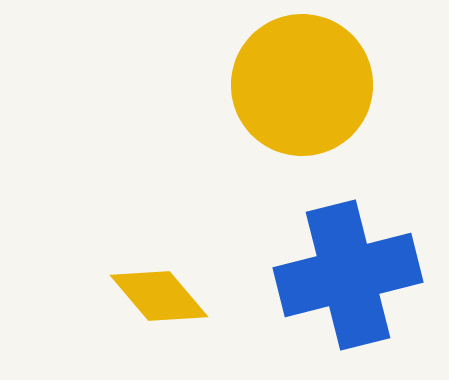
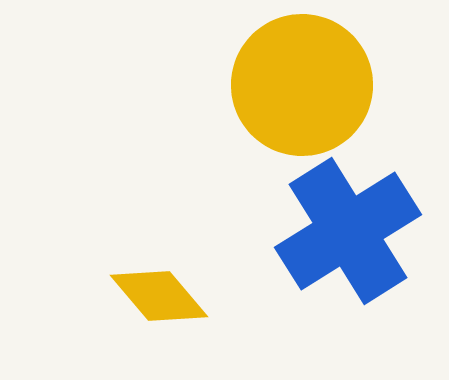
blue cross: moved 44 px up; rotated 18 degrees counterclockwise
